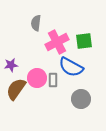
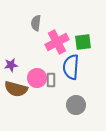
green square: moved 1 px left, 1 px down
blue semicircle: rotated 65 degrees clockwise
gray rectangle: moved 2 px left
brown semicircle: rotated 110 degrees counterclockwise
gray circle: moved 5 px left, 6 px down
